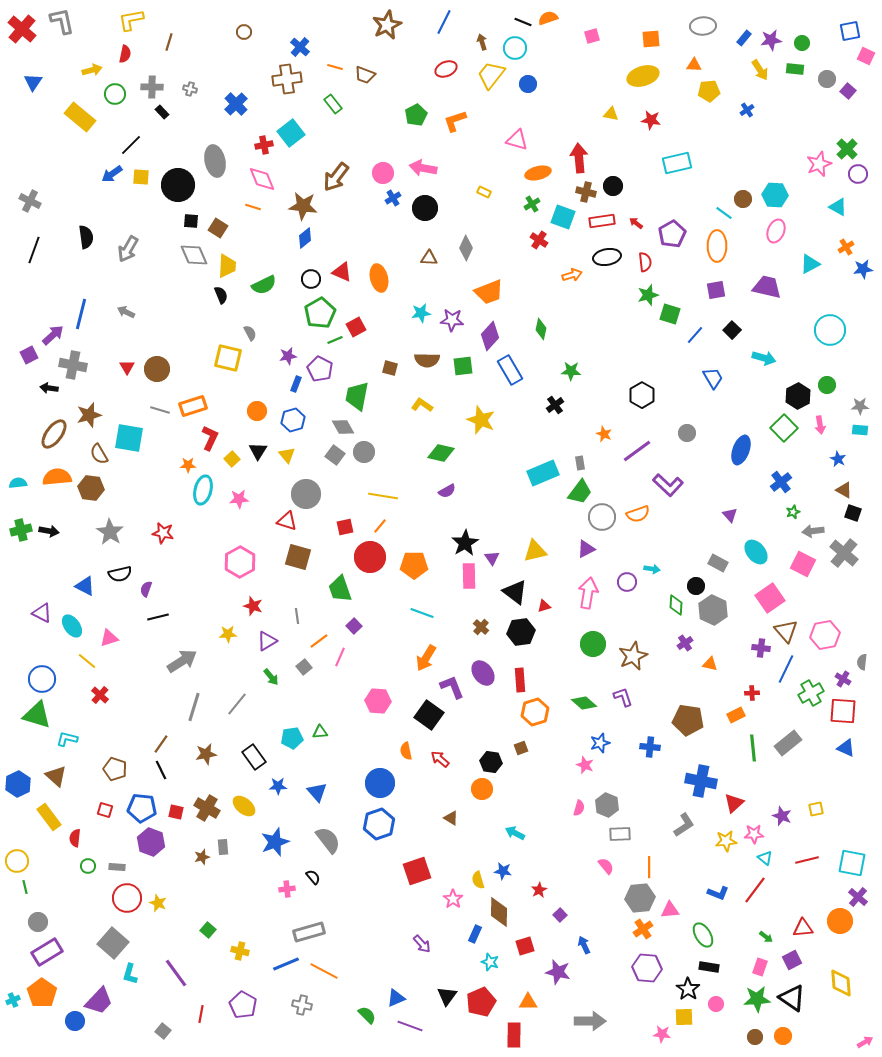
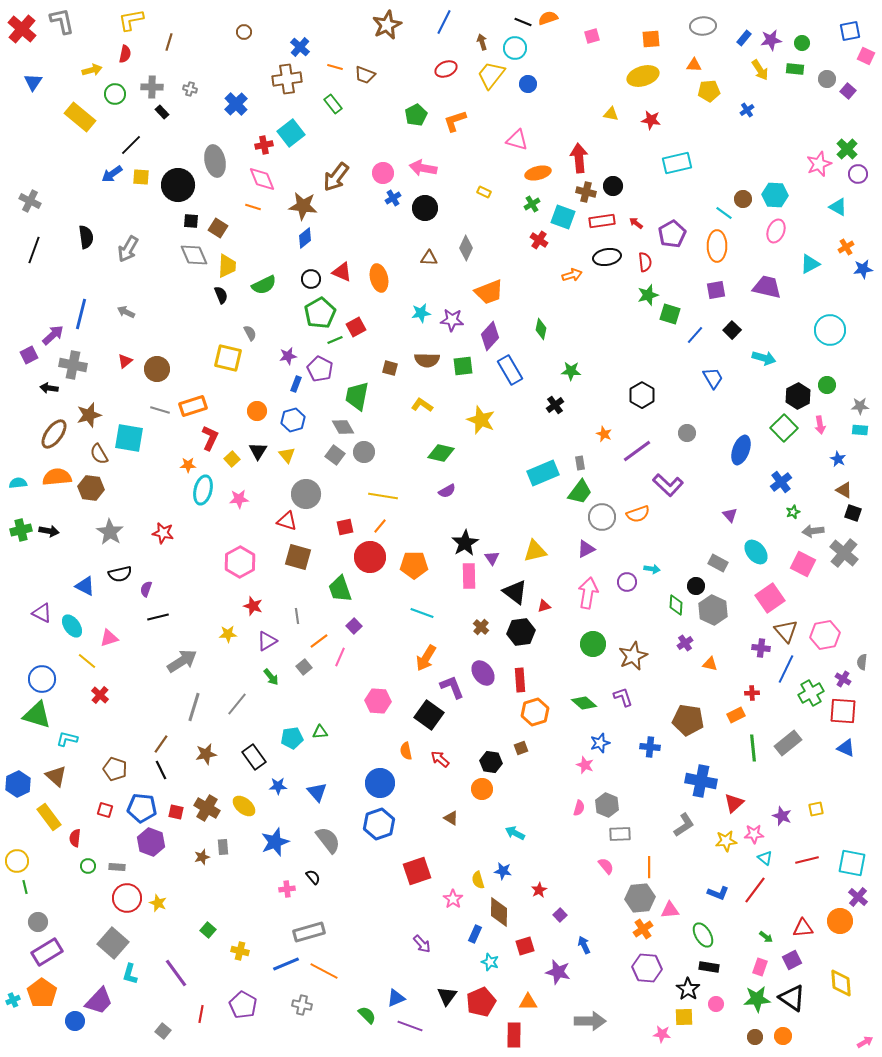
red triangle at (127, 367): moved 2 px left, 6 px up; rotated 21 degrees clockwise
